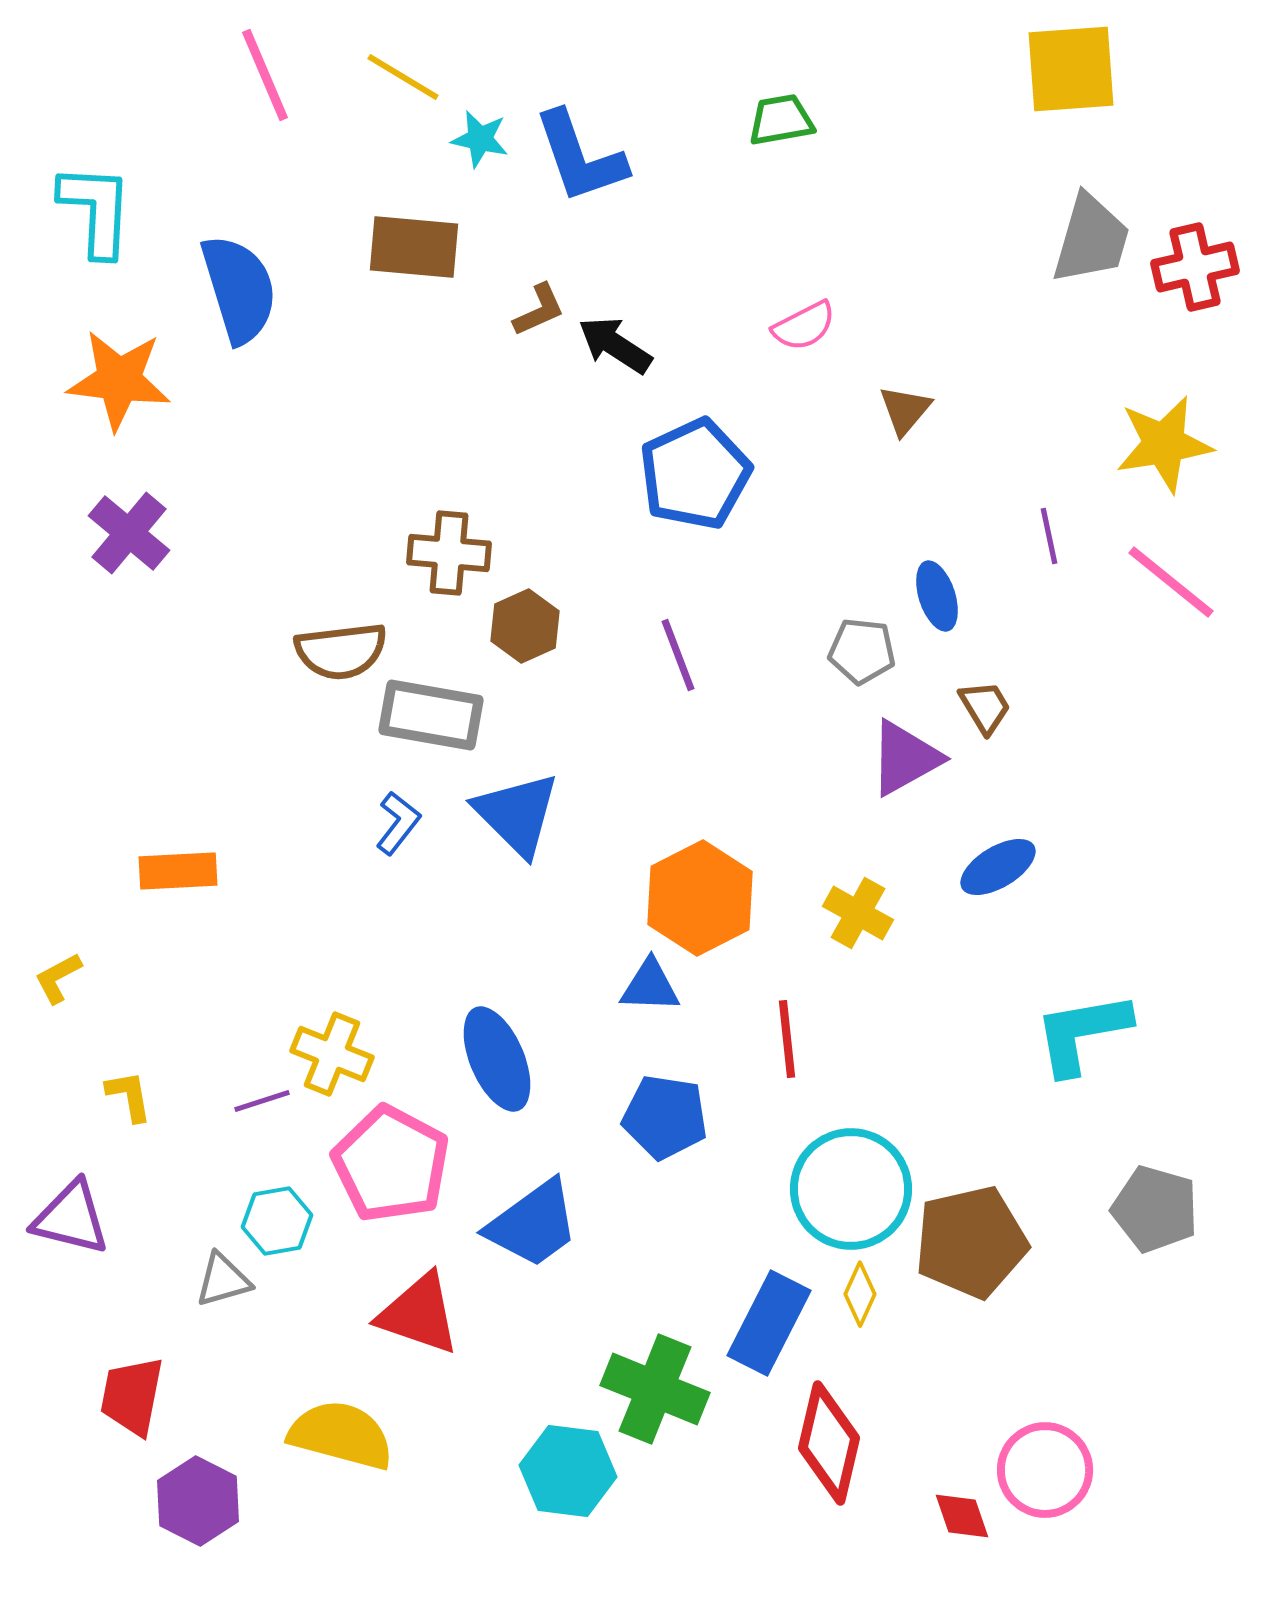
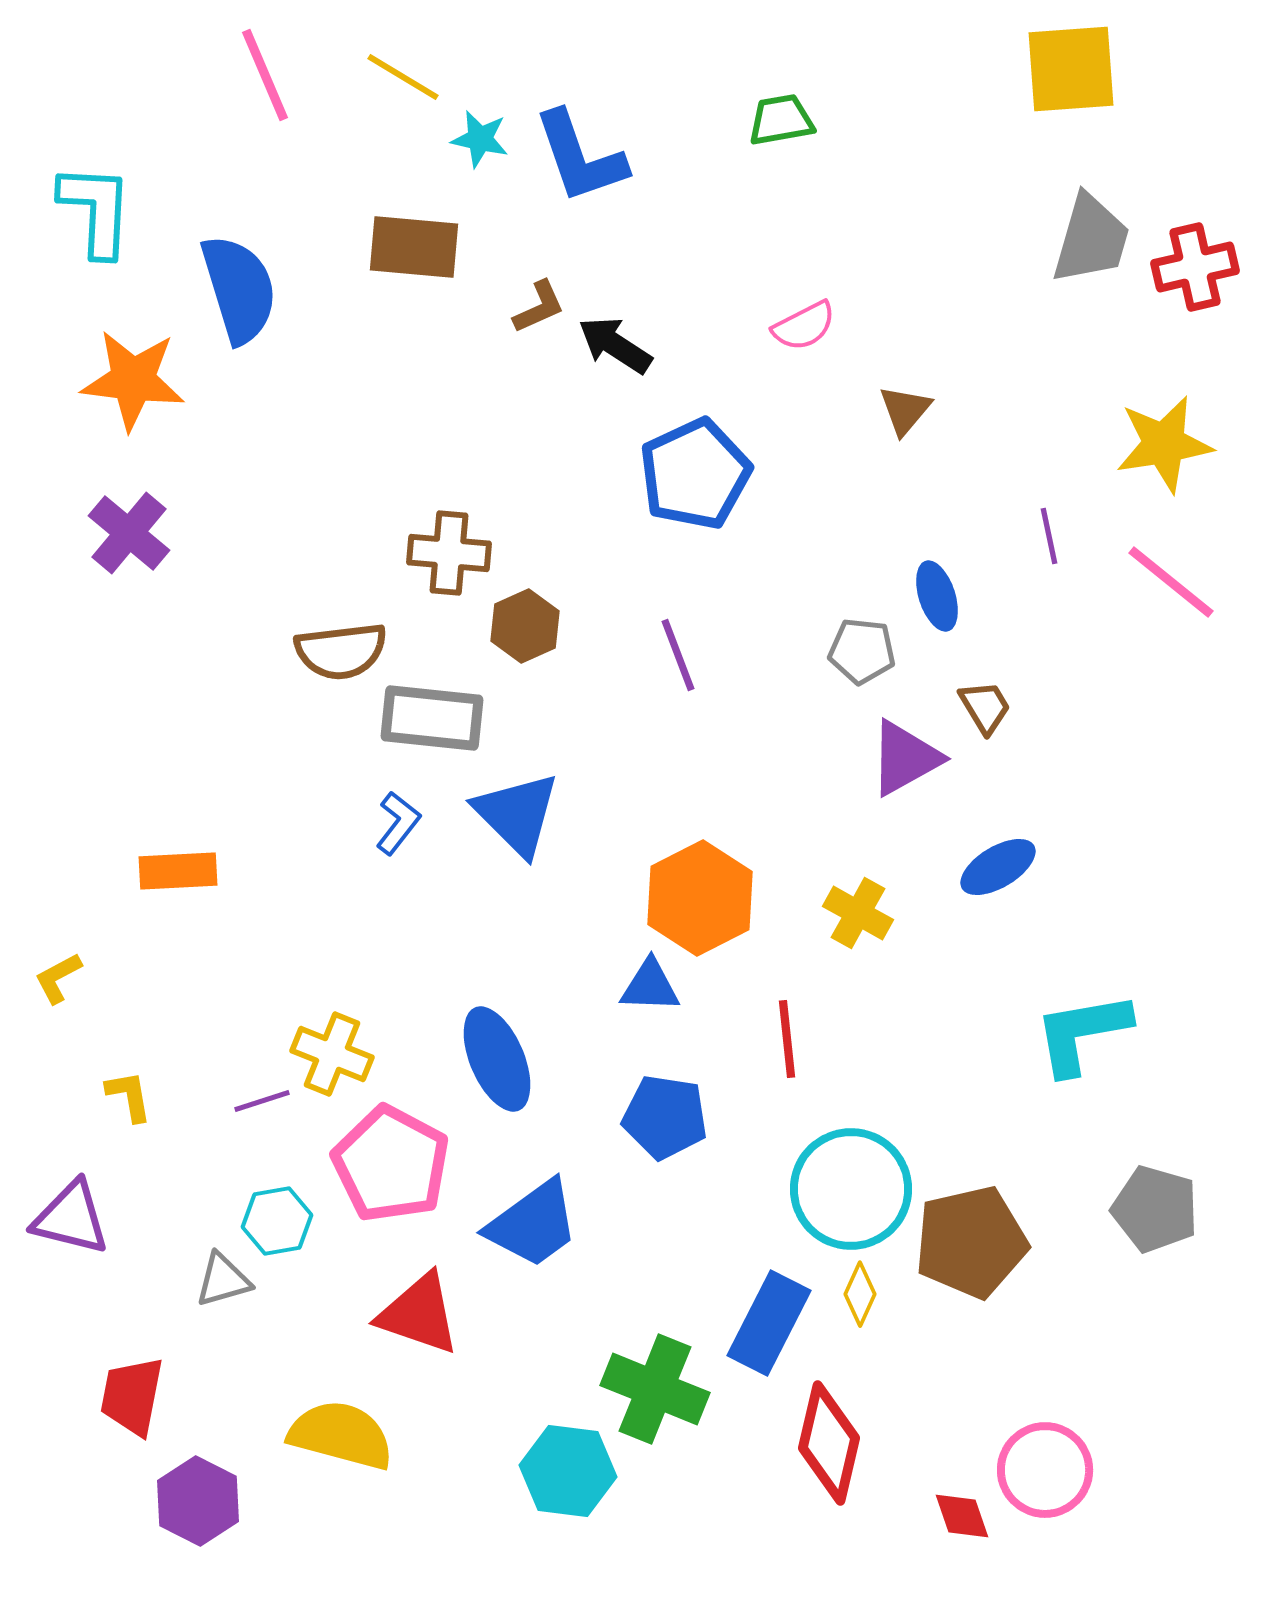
brown L-shape at (539, 310): moved 3 px up
orange star at (119, 380): moved 14 px right
gray rectangle at (431, 715): moved 1 px right, 3 px down; rotated 4 degrees counterclockwise
